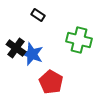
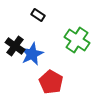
green cross: moved 2 px left; rotated 20 degrees clockwise
black cross: moved 1 px left, 2 px up
blue star: rotated 25 degrees clockwise
